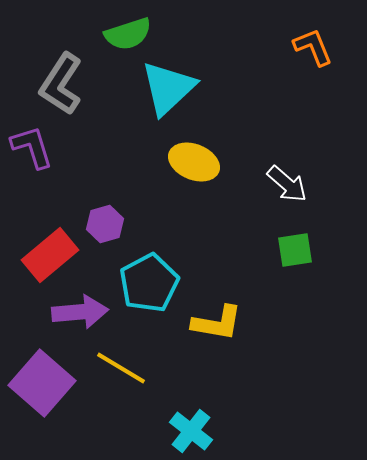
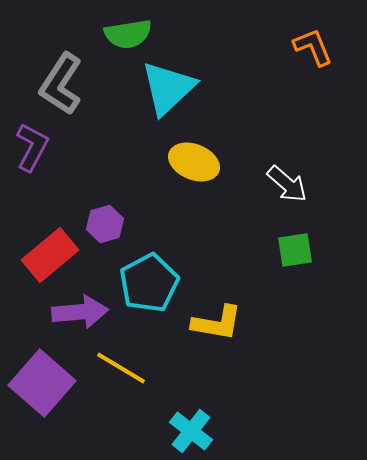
green semicircle: rotated 9 degrees clockwise
purple L-shape: rotated 45 degrees clockwise
